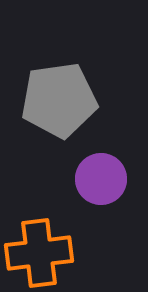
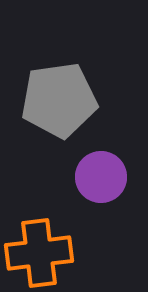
purple circle: moved 2 px up
